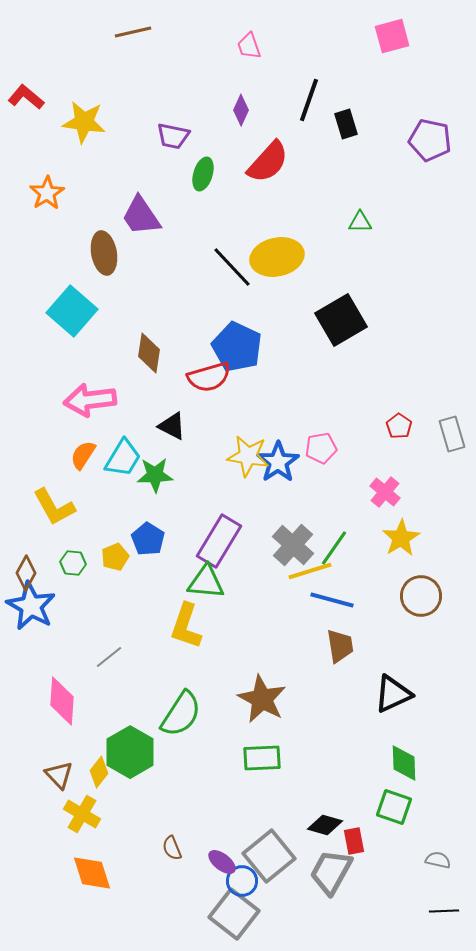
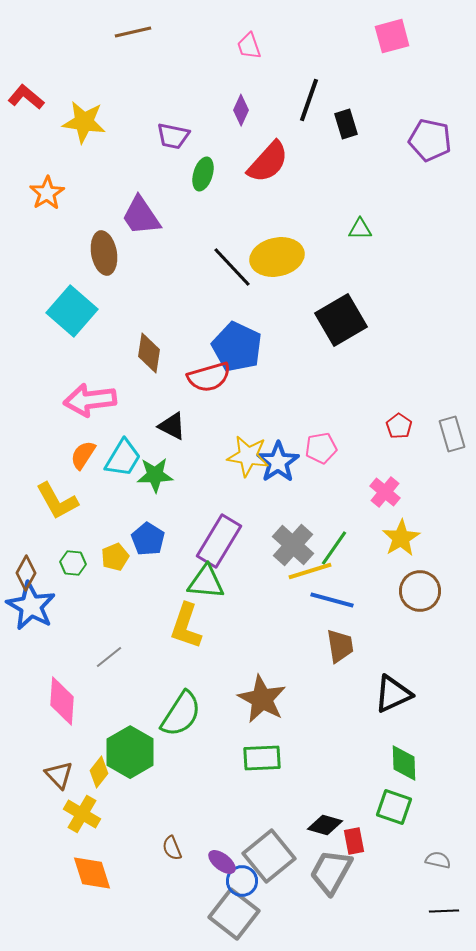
green triangle at (360, 222): moved 7 px down
yellow L-shape at (54, 507): moved 3 px right, 6 px up
brown circle at (421, 596): moved 1 px left, 5 px up
